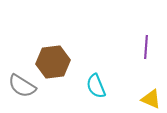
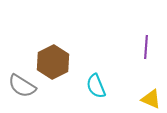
brown hexagon: rotated 20 degrees counterclockwise
